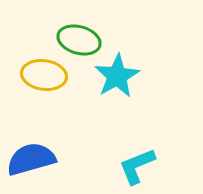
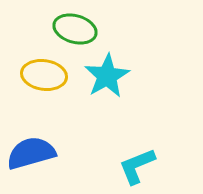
green ellipse: moved 4 px left, 11 px up
cyan star: moved 10 px left
blue semicircle: moved 6 px up
